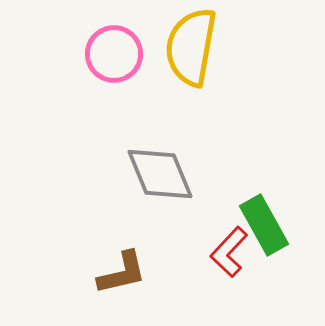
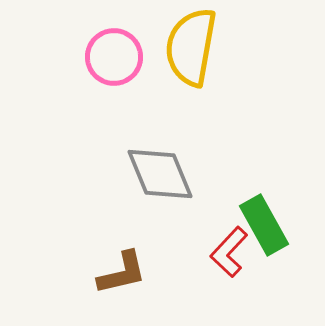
pink circle: moved 3 px down
